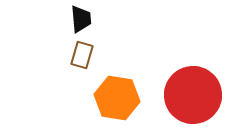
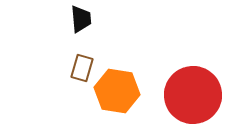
brown rectangle: moved 13 px down
orange hexagon: moved 7 px up
